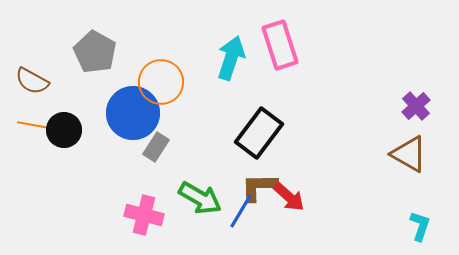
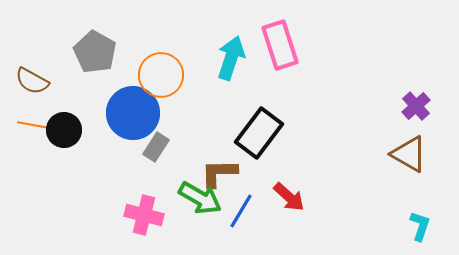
orange circle: moved 7 px up
brown L-shape: moved 40 px left, 14 px up
